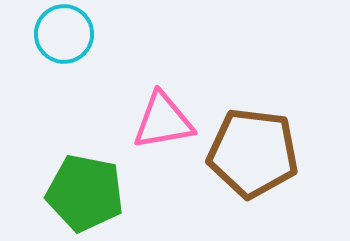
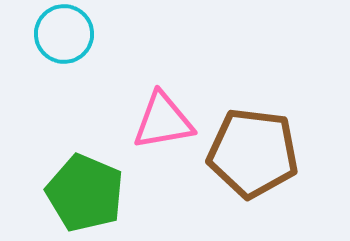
green pentagon: rotated 12 degrees clockwise
